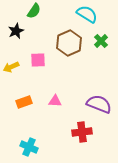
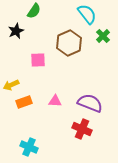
cyan semicircle: rotated 20 degrees clockwise
green cross: moved 2 px right, 5 px up
yellow arrow: moved 18 px down
purple semicircle: moved 9 px left, 1 px up
red cross: moved 3 px up; rotated 30 degrees clockwise
